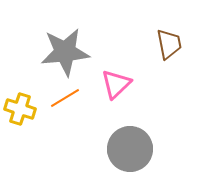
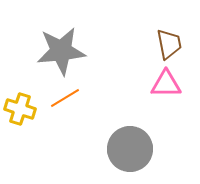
gray star: moved 4 px left, 1 px up
pink triangle: moved 50 px right; rotated 44 degrees clockwise
